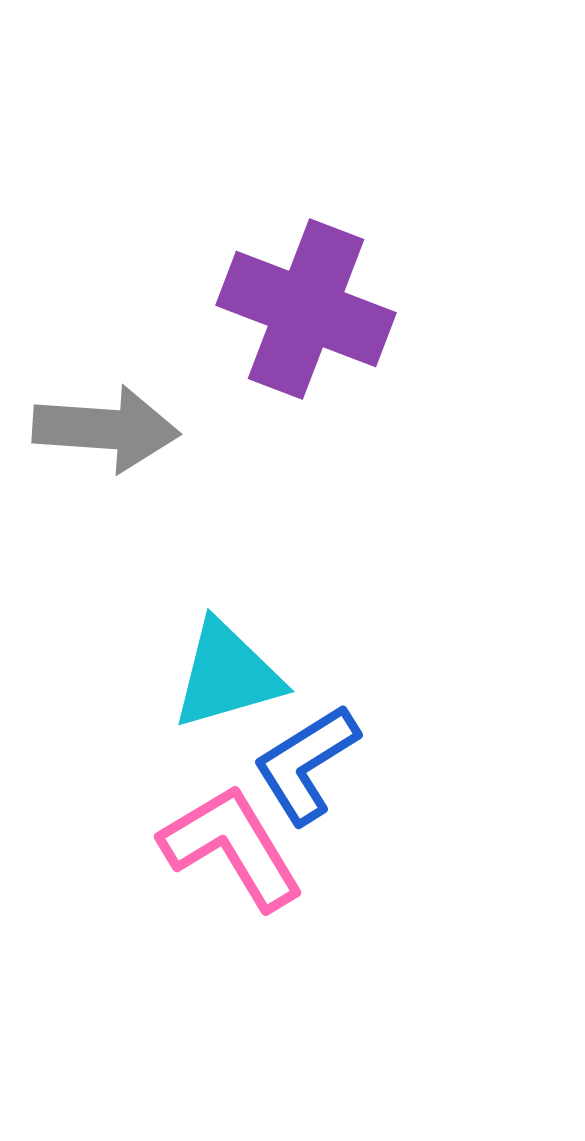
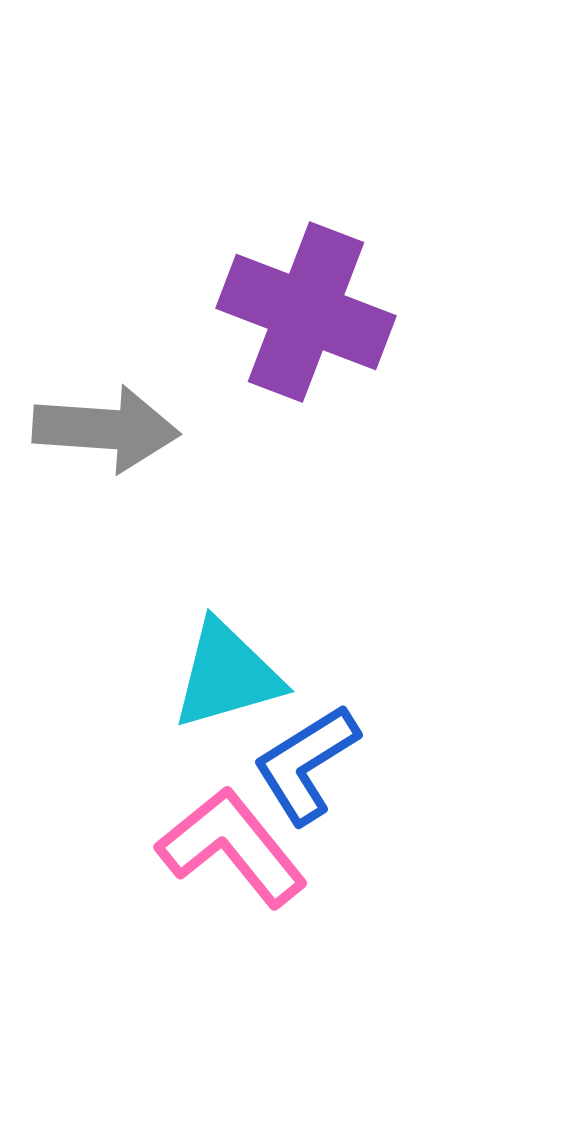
purple cross: moved 3 px down
pink L-shape: rotated 8 degrees counterclockwise
